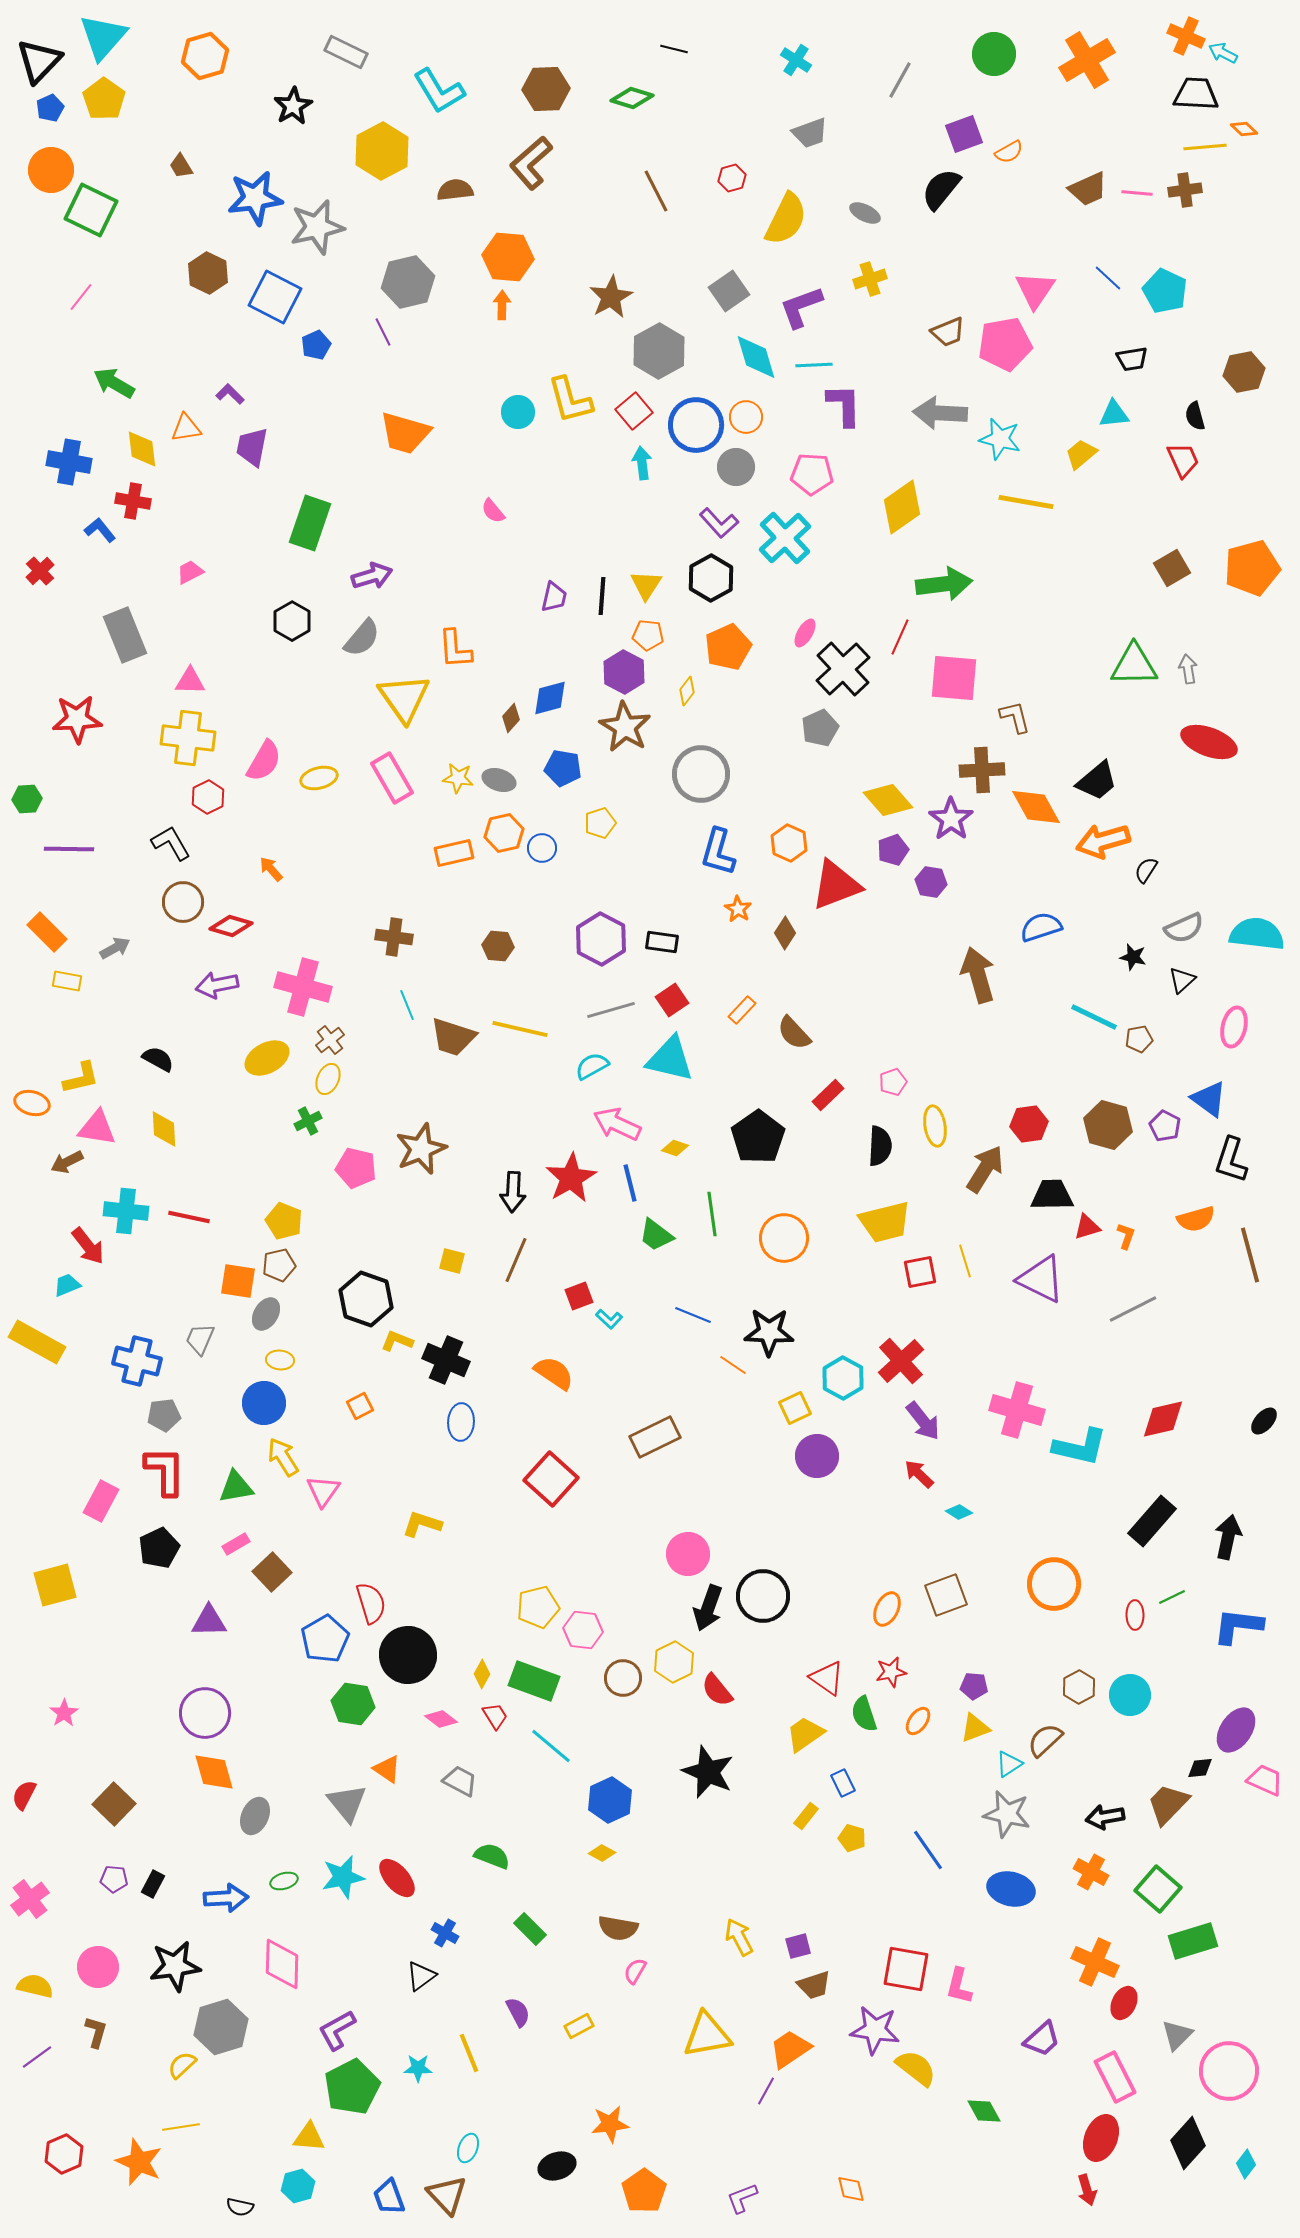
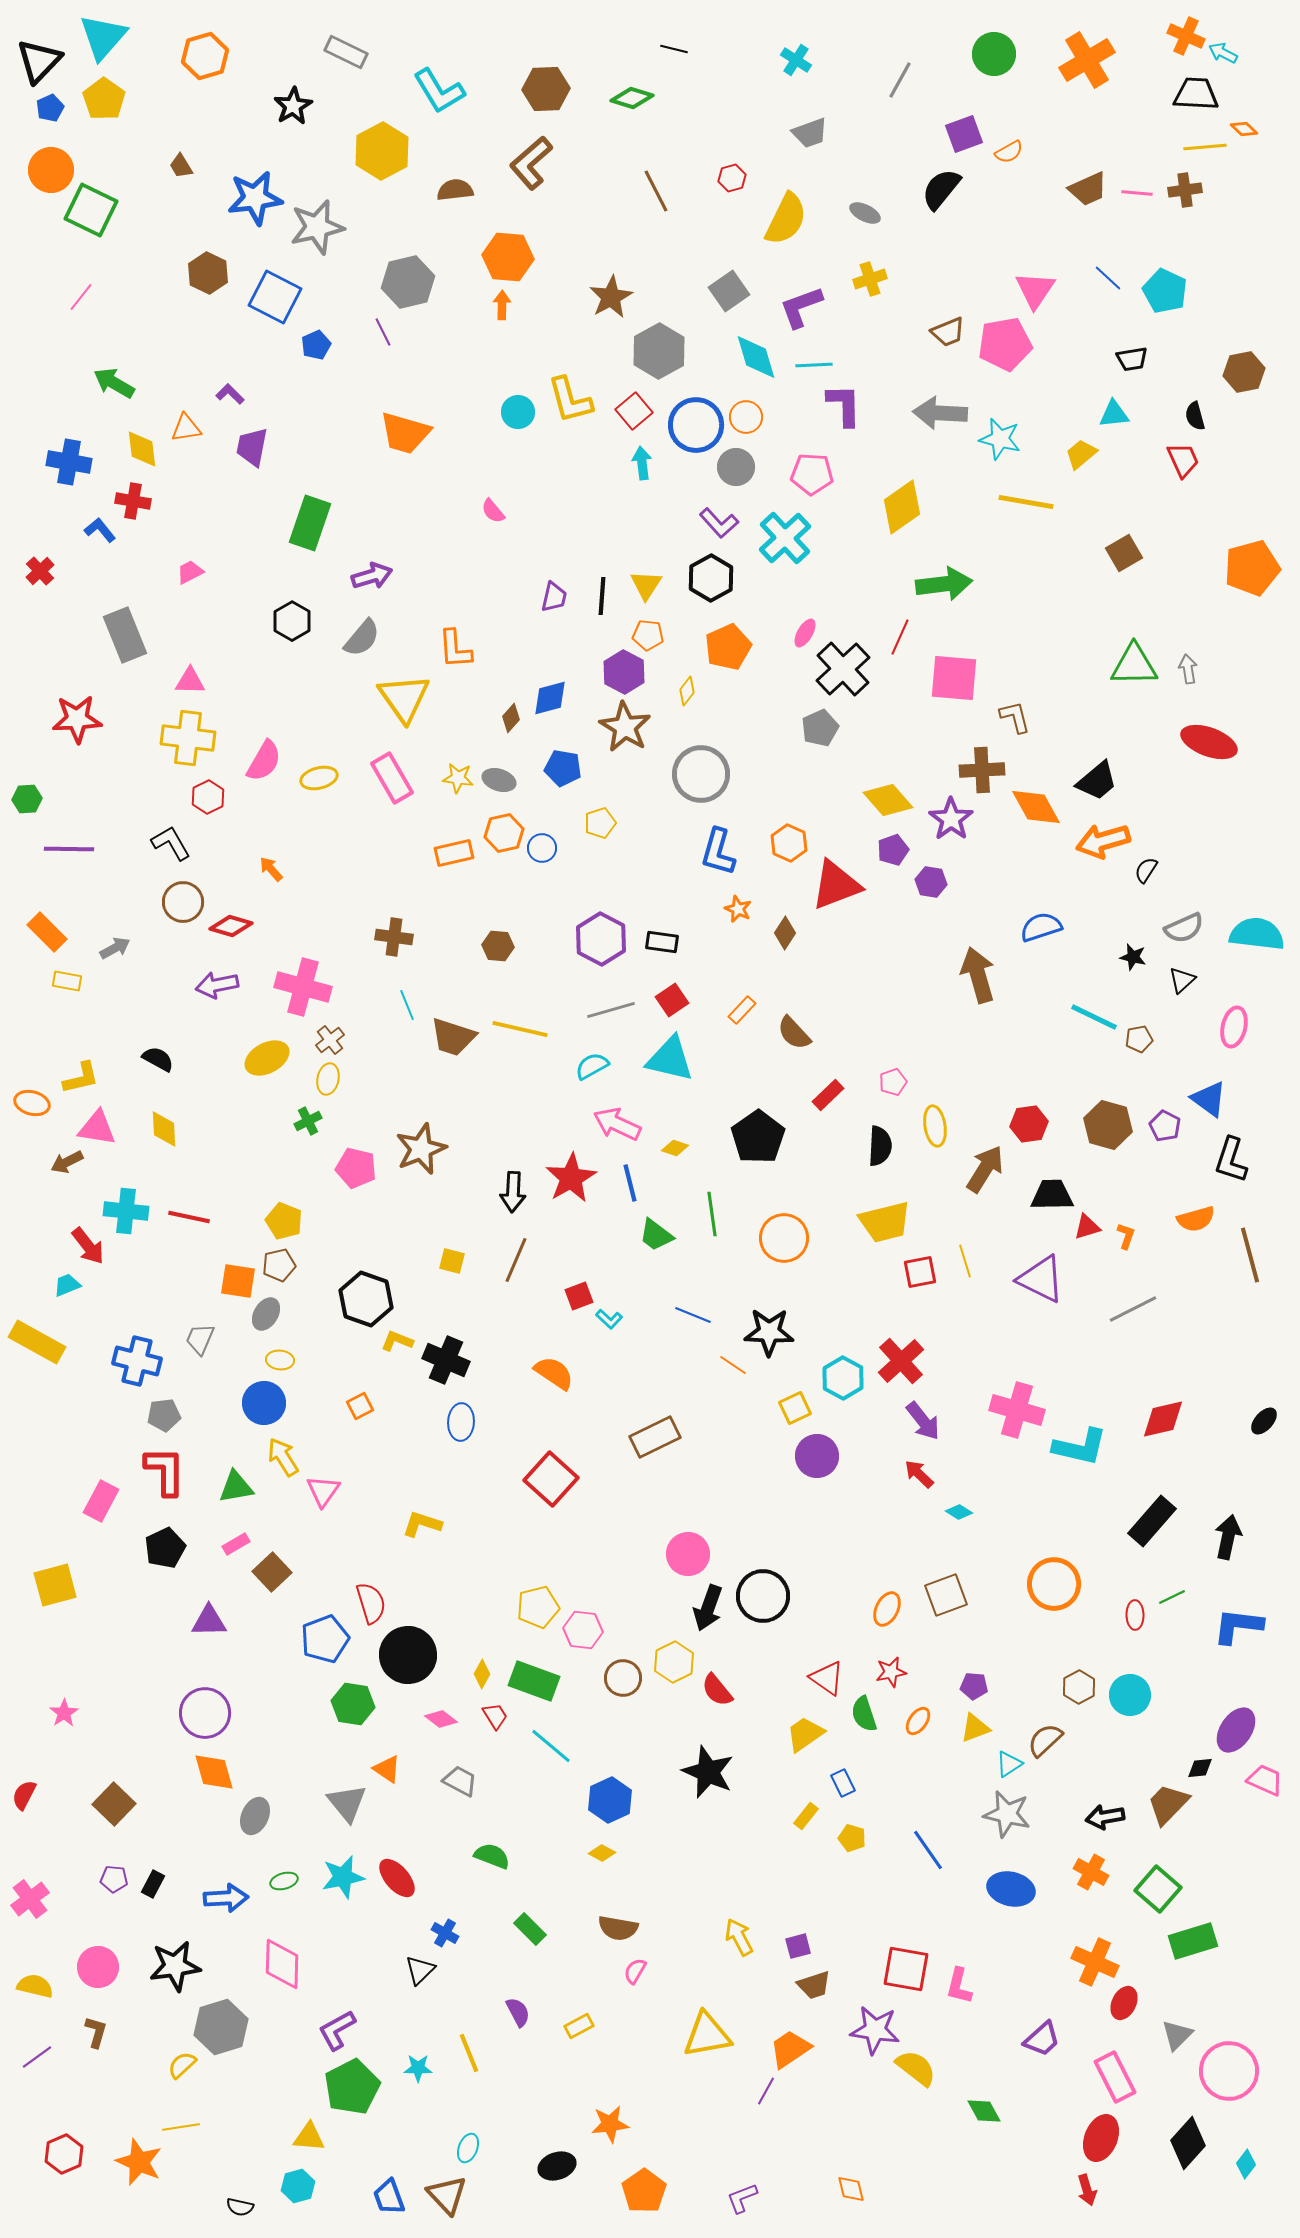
brown square at (1172, 568): moved 48 px left, 15 px up
orange star at (738, 909): rotated 8 degrees counterclockwise
yellow ellipse at (328, 1079): rotated 12 degrees counterclockwise
black pentagon at (159, 1548): moved 6 px right
blue pentagon at (325, 1639): rotated 9 degrees clockwise
black triangle at (421, 1976): moved 1 px left, 6 px up; rotated 8 degrees counterclockwise
